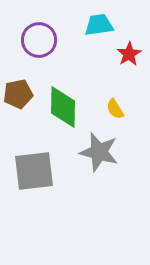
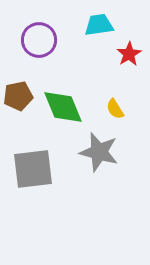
brown pentagon: moved 2 px down
green diamond: rotated 24 degrees counterclockwise
gray square: moved 1 px left, 2 px up
